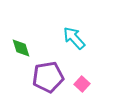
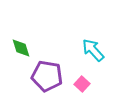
cyan arrow: moved 19 px right, 12 px down
purple pentagon: moved 1 px left, 1 px up; rotated 20 degrees clockwise
